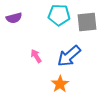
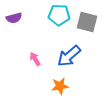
gray square: rotated 20 degrees clockwise
pink arrow: moved 1 px left, 3 px down
orange star: moved 2 px down; rotated 24 degrees clockwise
